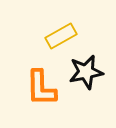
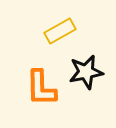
yellow rectangle: moved 1 px left, 5 px up
